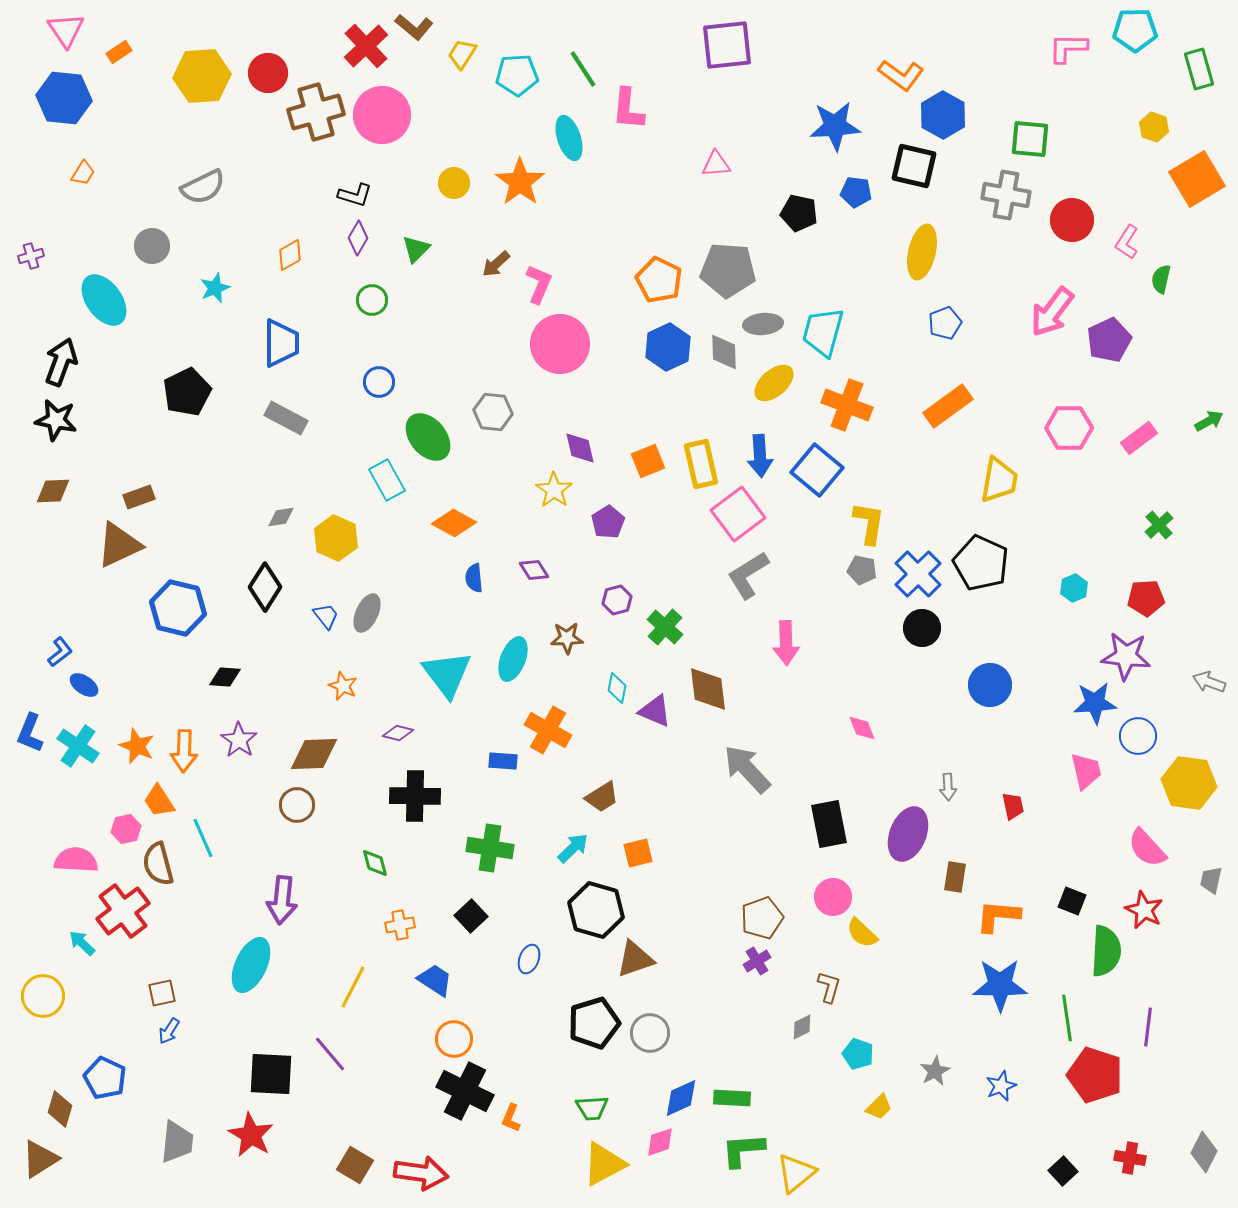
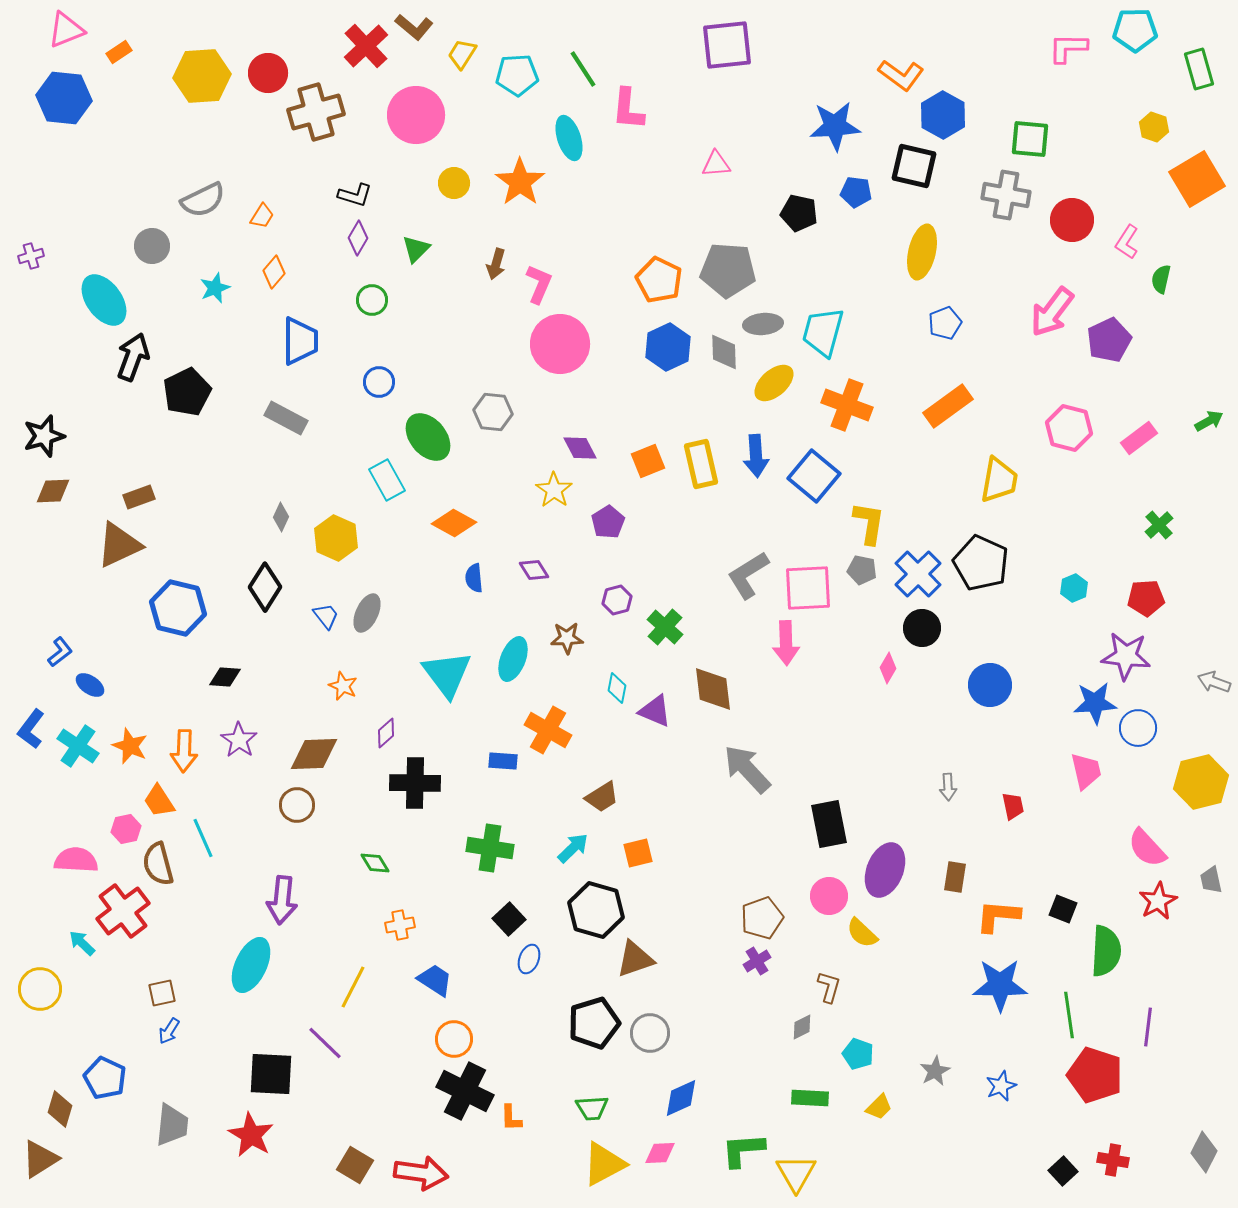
pink triangle at (66, 30): rotated 42 degrees clockwise
pink circle at (382, 115): moved 34 px right
orange trapezoid at (83, 173): moved 179 px right, 43 px down
gray semicircle at (203, 187): moved 13 px down
orange diamond at (290, 255): moved 16 px left, 17 px down; rotated 20 degrees counterclockwise
brown arrow at (496, 264): rotated 32 degrees counterclockwise
blue trapezoid at (281, 343): moved 19 px right, 2 px up
black arrow at (61, 362): moved 72 px right, 5 px up
black star at (56, 420): moved 12 px left, 16 px down; rotated 27 degrees counterclockwise
pink hexagon at (1069, 428): rotated 15 degrees clockwise
purple diamond at (580, 448): rotated 15 degrees counterclockwise
blue arrow at (760, 456): moved 4 px left
blue square at (817, 470): moved 3 px left, 6 px down
pink square at (738, 514): moved 70 px right, 74 px down; rotated 34 degrees clockwise
gray diamond at (281, 517): rotated 56 degrees counterclockwise
gray arrow at (1209, 682): moved 5 px right
blue ellipse at (84, 685): moved 6 px right
brown diamond at (708, 689): moved 5 px right
pink diamond at (862, 728): moved 26 px right, 60 px up; rotated 52 degrees clockwise
blue L-shape at (30, 733): moved 1 px right, 4 px up; rotated 15 degrees clockwise
purple diamond at (398, 733): moved 12 px left; rotated 56 degrees counterclockwise
blue circle at (1138, 736): moved 8 px up
orange star at (137, 746): moved 7 px left
yellow hexagon at (1189, 783): moved 12 px right, 1 px up; rotated 22 degrees counterclockwise
black cross at (415, 796): moved 13 px up
purple ellipse at (908, 834): moved 23 px left, 36 px down
green diamond at (375, 863): rotated 16 degrees counterclockwise
gray trapezoid at (1211, 880): rotated 24 degrees counterclockwise
pink circle at (833, 897): moved 4 px left, 1 px up
black square at (1072, 901): moved 9 px left, 8 px down
red star at (1144, 910): moved 14 px right, 9 px up; rotated 18 degrees clockwise
black square at (471, 916): moved 38 px right, 3 px down
yellow circle at (43, 996): moved 3 px left, 7 px up
green line at (1067, 1018): moved 2 px right, 3 px up
purple line at (330, 1054): moved 5 px left, 11 px up; rotated 6 degrees counterclockwise
green rectangle at (732, 1098): moved 78 px right
orange L-shape at (511, 1118): rotated 24 degrees counterclockwise
gray trapezoid at (177, 1142): moved 5 px left, 17 px up
pink diamond at (660, 1142): moved 11 px down; rotated 16 degrees clockwise
red cross at (1130, 1158): moved 17 px left, 2 px down
yellow triangle at (796, 1173): rotated 21 degrees counterclockwise
